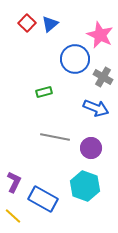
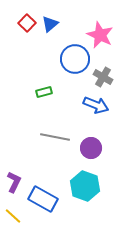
blue arrow: moved 3 px up
